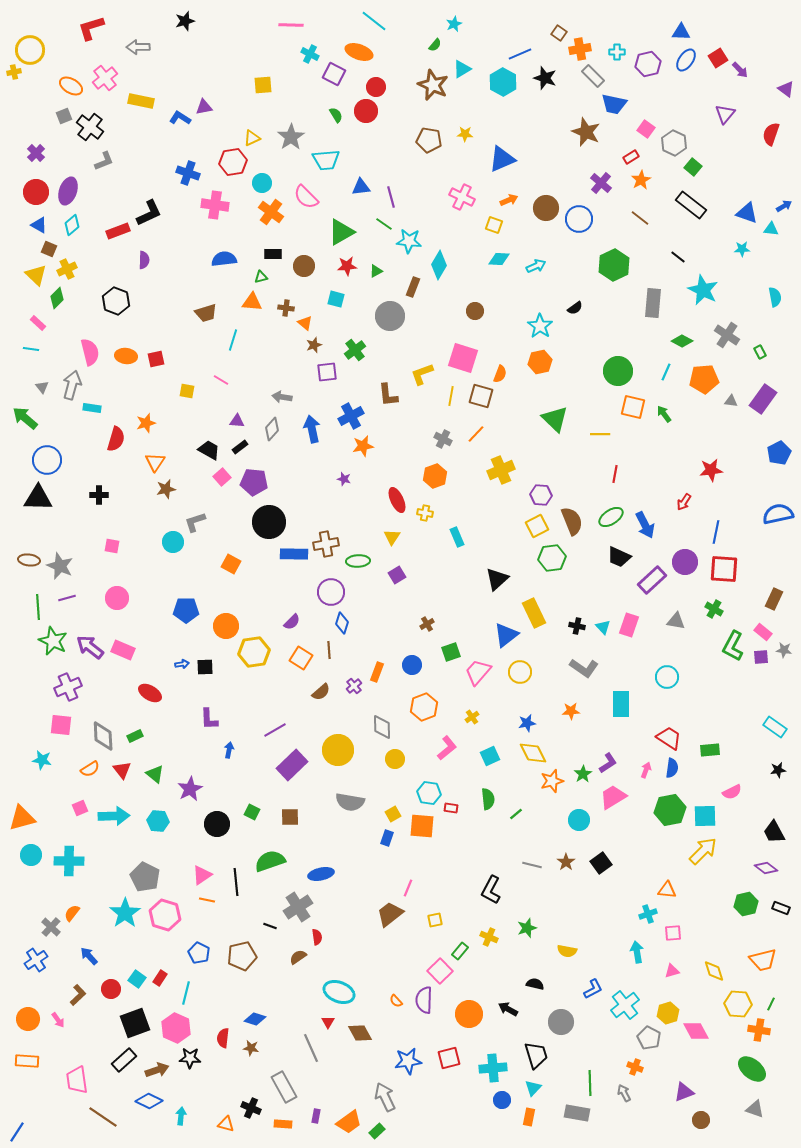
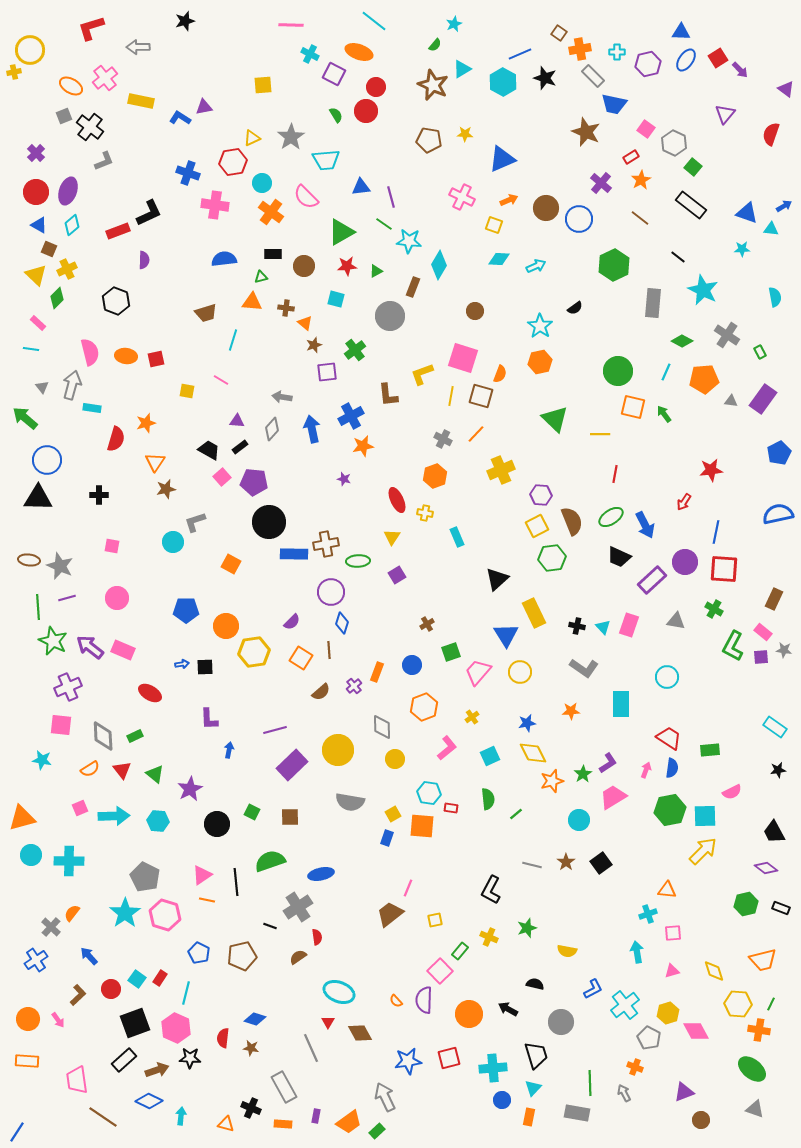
blue triangle at (506, 635): rotated 24 degrees counterclockwise
purple line at (275, 730): rotated 15 degrees clockwise
